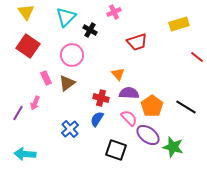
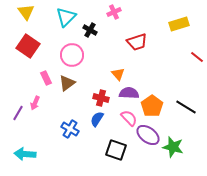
blue cross: rotated 18 degrees counterclockwise
